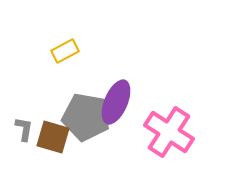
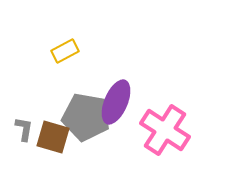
pink cross: moved 4 px left, 2 px up
